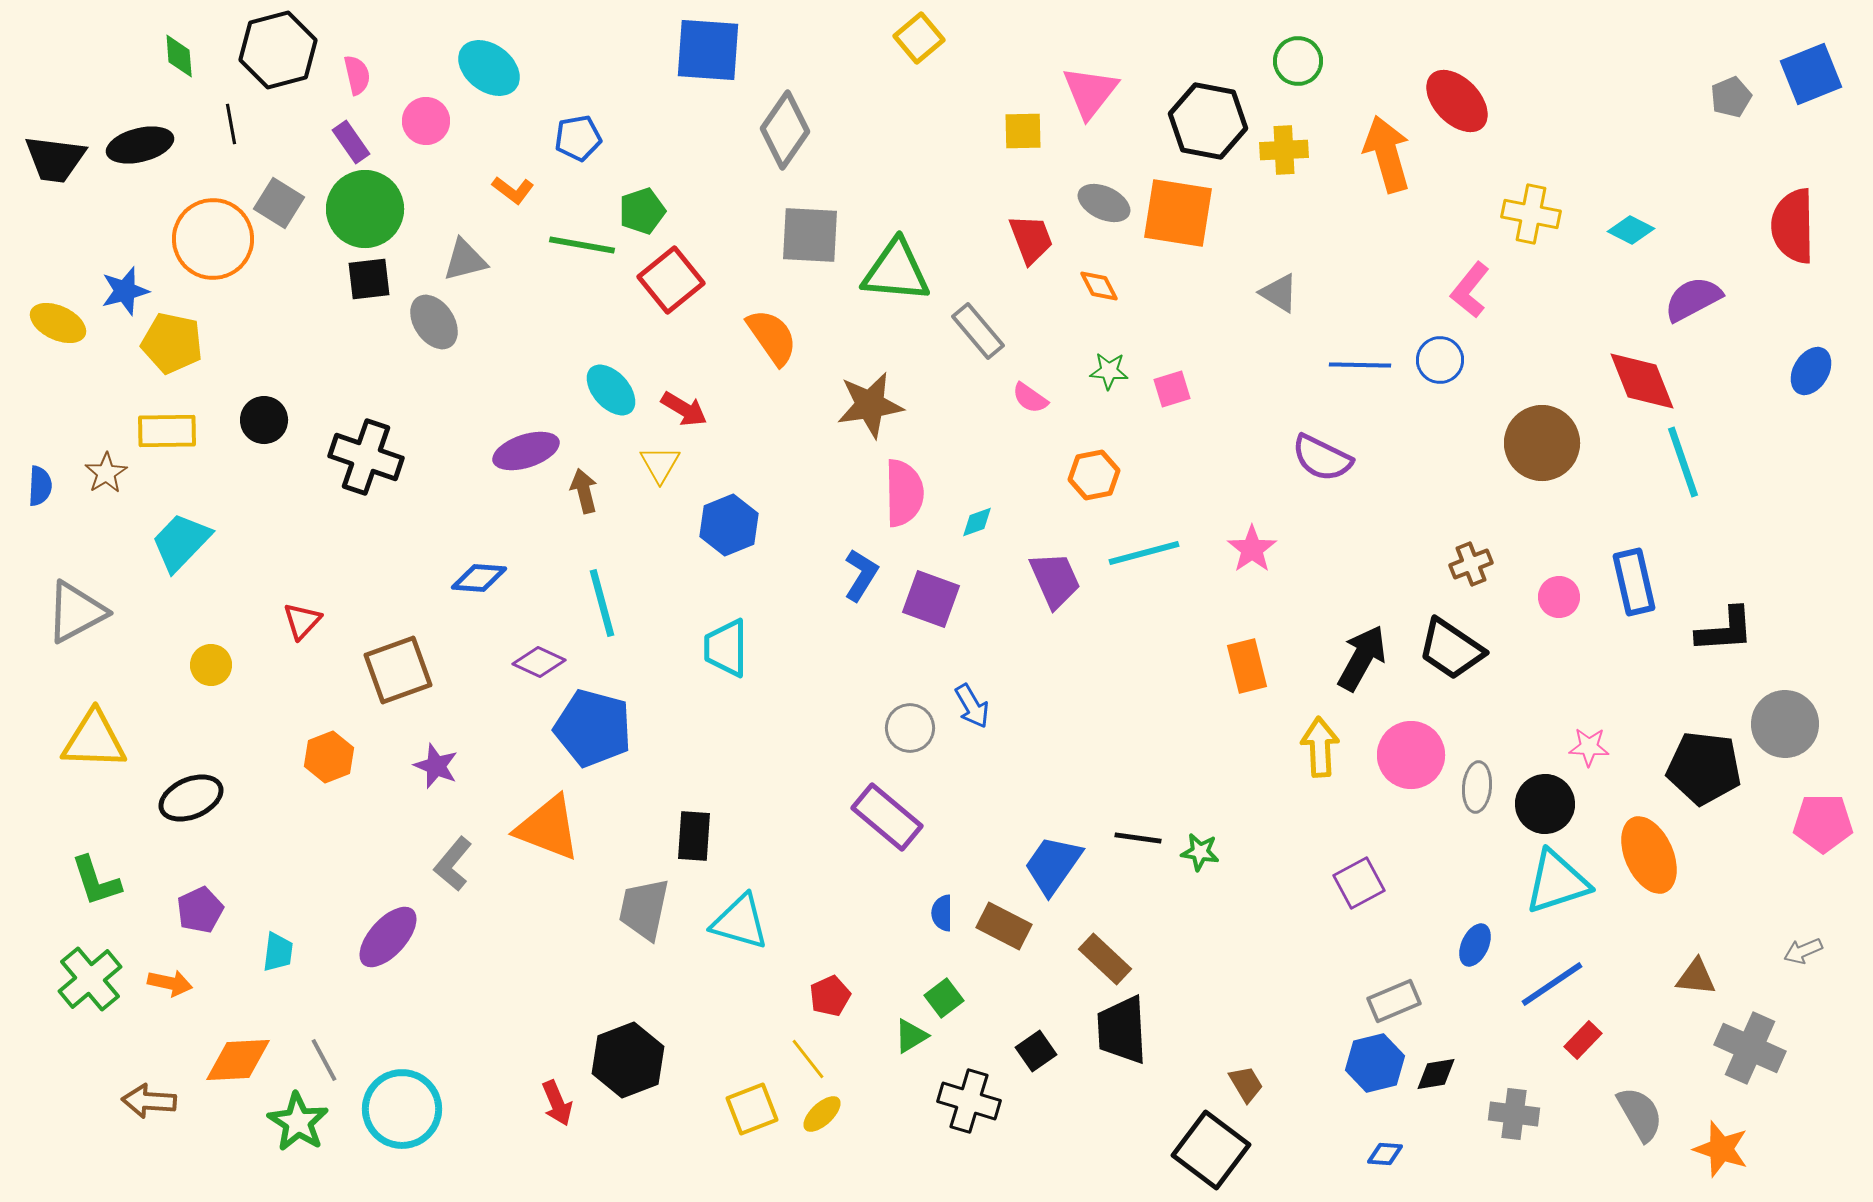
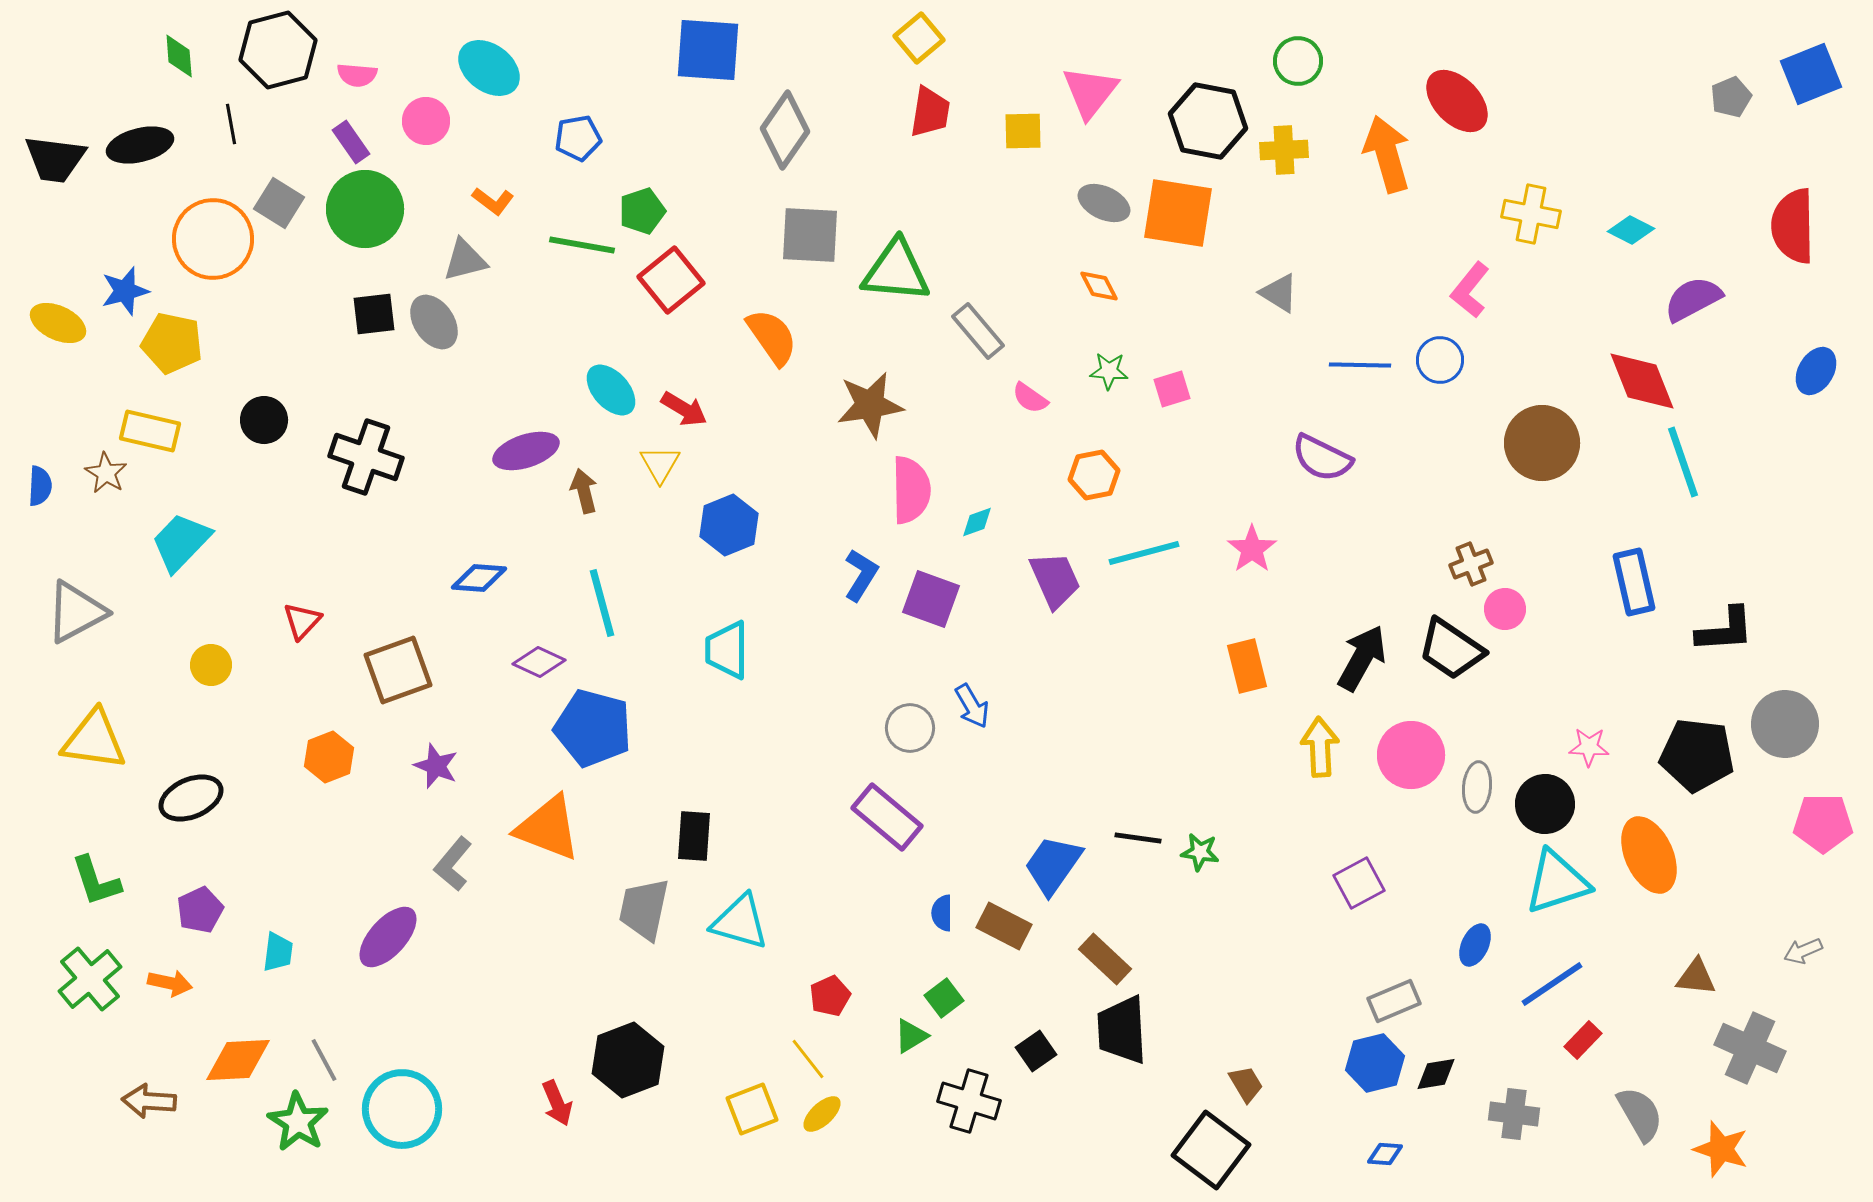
pink semicircle at (357, 75): rotated 108 degrees clockwise
orange L-shape at (513, 190): moved 20 px left, 11 px down
red trapezoid at (1031, 239): moved 101 px left, 127 px up; rotated 30 degrees clockwise
black square at (369, 279): moved 5 px right, 35 px down
blue ellipse at (1811, 371): moved 5 px right
yellow rectangle at (167, 431): moved 17 px left; rotated 14 degrees clockwise
brown star at (106, 473): rotated 9 degrees counterclockwise
pink semicircle at (904, 493): moved 7 px right, 3 px up
pink circle at (1559, 597): moved 54 px left, 12 px down
cyan trapezoid at (726, 648): moved 1 px right, 2 px down
yellow triangle at (94, 740): rotated 6 degrees clockwise
black pentagon at (1704, 768): moved 7 px left, 13 px up
